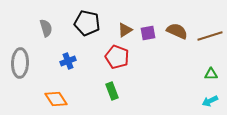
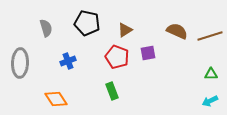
purple square: moved 20 px down
